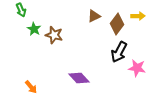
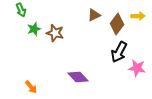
brown triangle: moved 1 px up
green star: rotated 24 degrees clockwise
brown star: moved 1 px right, 2 px up
purple diamond: moved 1 px left, 1 px up
